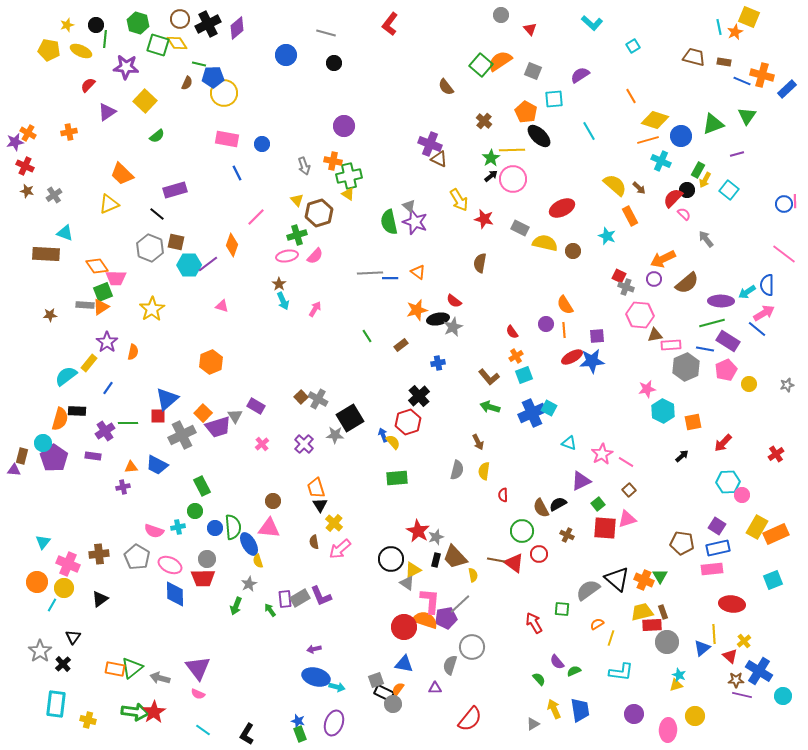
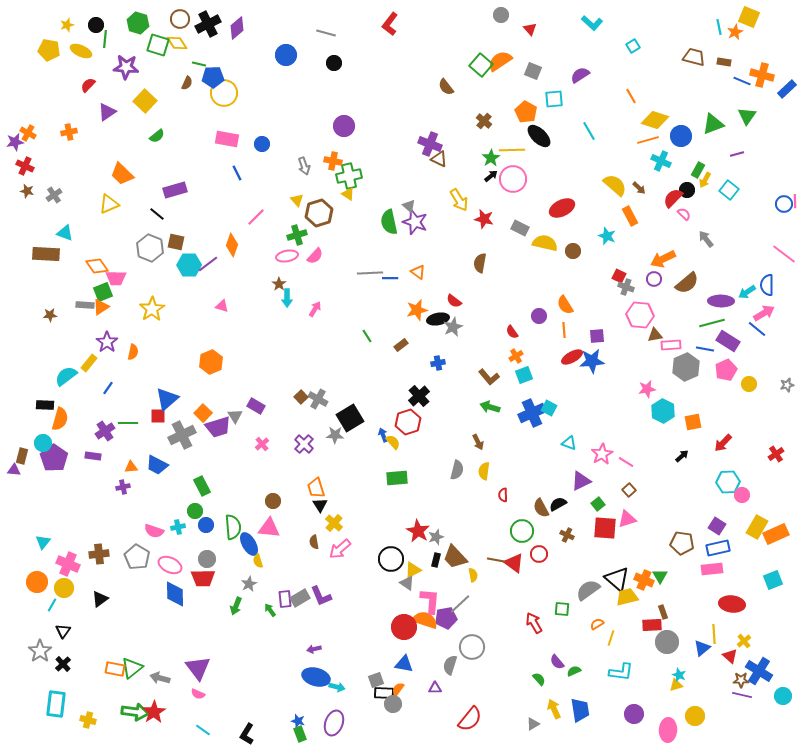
cyan arrow at (283, 301): moved 4 px right, 3 px up; rotated 24 degrees clockwise
purple circle at (546, 324): moved 7 px left, 8 px up
black rectangle at (77, 411): moved 32 px left, 6 px up
blue circle at (215, 528): moved 9 px left, 3 px up
yellow trapezoid at (642, 612): moved 15 px left, 15 px up
black triangle at (73, 637): moved 10 px left, 6 px up
brown star at (736, 680): moved 5 px right
black rectangle at (384, 693): rotated 24 degrees counterclockwise
